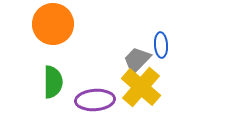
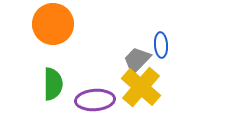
green semicircle: moved 2 px down
